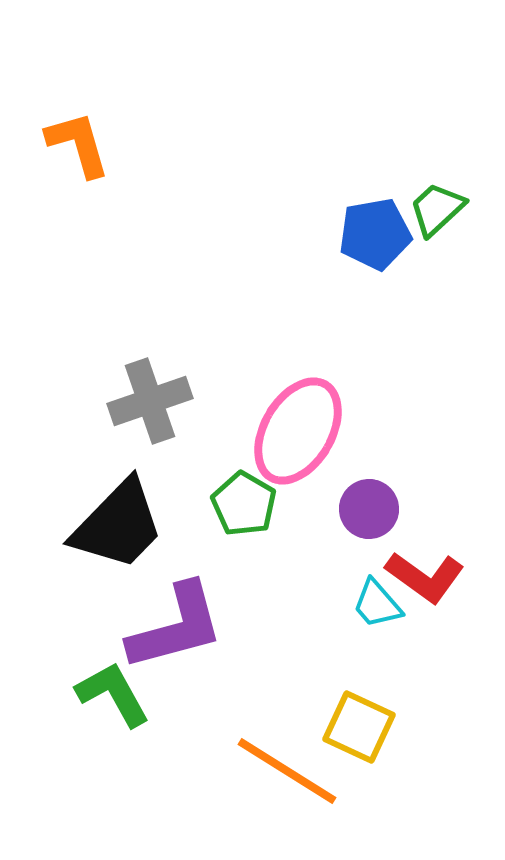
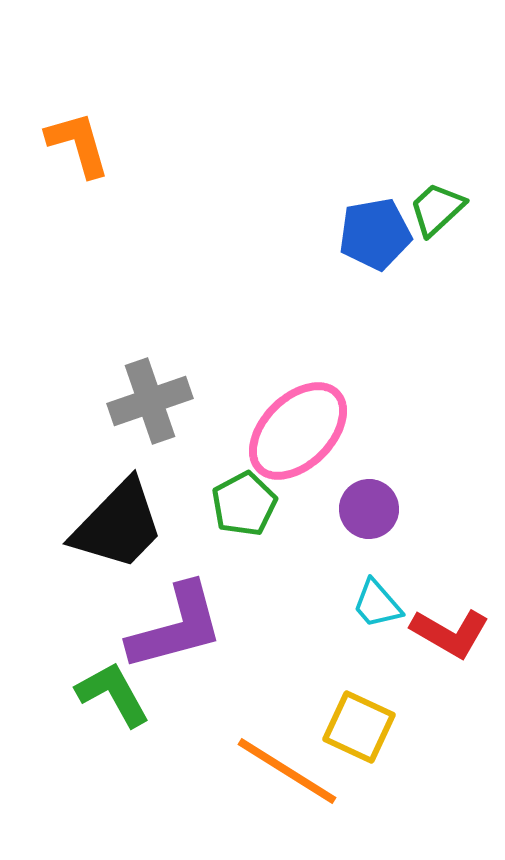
pink ellipse: rotated 15 degrees clockwise
green pentagon: rotated 14 degrees clockwise
red L-shape: moved 25 px right, 56 px down; rotated 6 degrees counterclockwise
